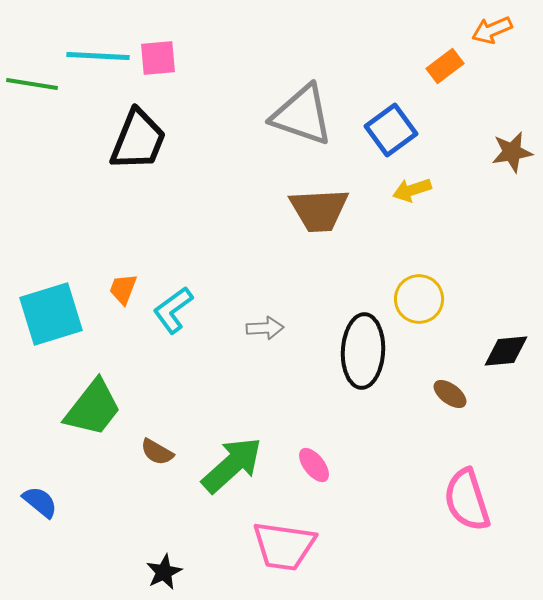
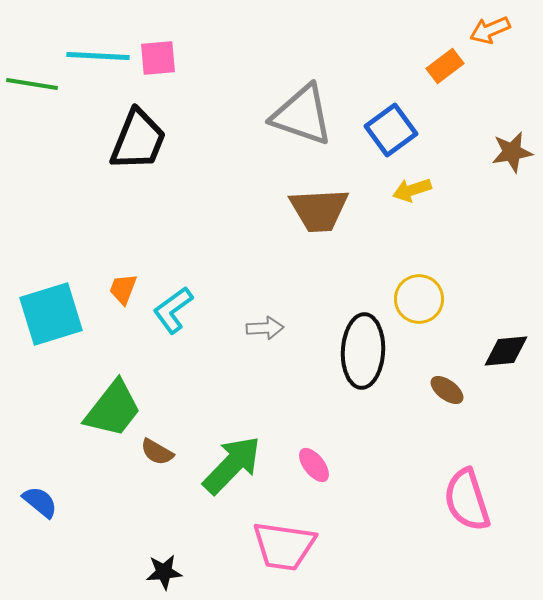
orange arrow: moved 2 px left
brown ellipse: moved 3 px left, 4 px up
green trapezoid: moved 20 px right, 1 px down
green arrow: rotated 4 degrees counterclockwise
black star: rotated 21 degrees clockwise
